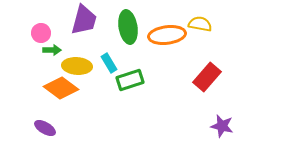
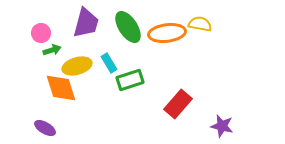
purple trapezoid: moved 2 px right, 3 px down
green ellipse: rotated 24 degrees counterclockwise
orange ellipse: moved 2 px up
green arrow: rotated 18 degrees counterclockwise
yellow ellipse: rotated 20 degrees counterclockwise
red rectangle: moved 29 px left, 27 px down
orange diamond: rotated 36 degrees clockwise
